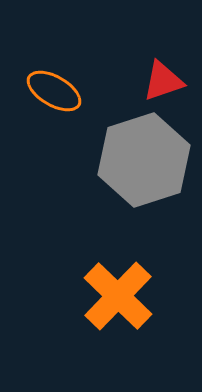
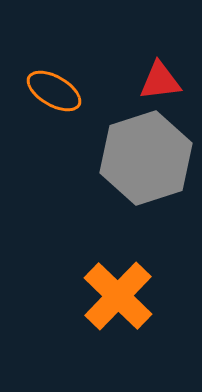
red triangle: moved 3 px left; rotated 12 degrees clockwise
gray hexagon: moved 2 px right, 2 px up
